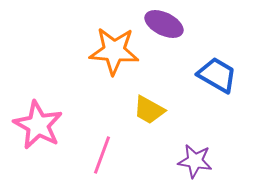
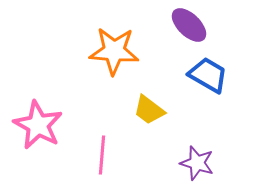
purple ellipse: moved 25 px right, 1 px down; rotated 18 degrees clockwise
blue trapezoid: moved 9 px left
yellow trapezoid: rotated 8 degrees clockwise
pink line: rotated 15 degrees counterclockwise
purple star: moved 2 px right, 2 px down; rotated 8 degrees clockwise
